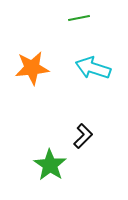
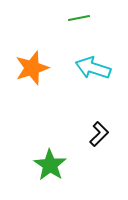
orange star: rotated 12 degrees counterclockwise
black L-shape: moved 16 px right, 2 px up
